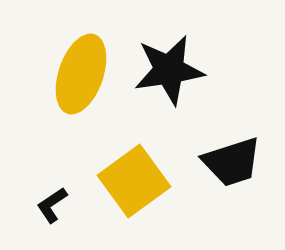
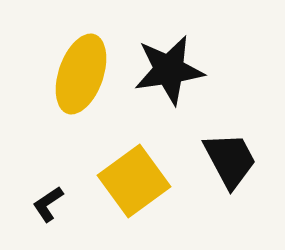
black trapezoid: moved 2 px left, 2 px up; rotated 100 degrees counterclockwise
black L-shape: moved 4 px left, 1 px up
